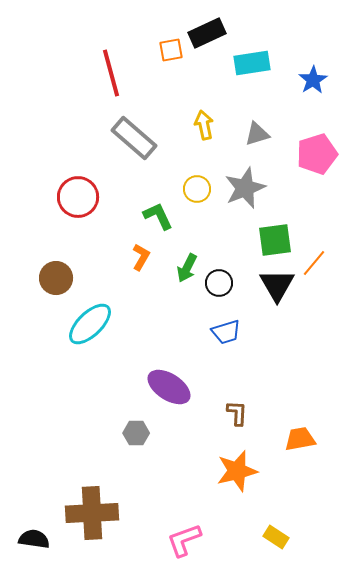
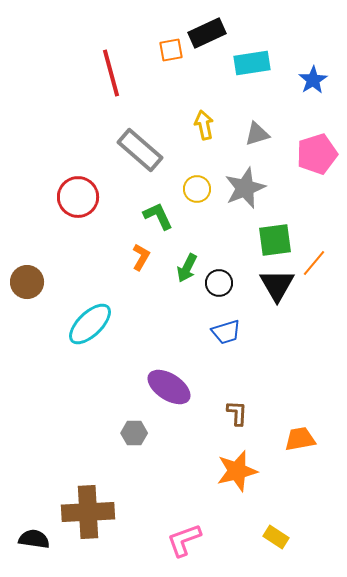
gray rectangle: moved 6 px right, 12 px down
brown circle: moved 29 px left, 4 px down
gray hexagon: moved 2 px left
brown cross: moved 4 px left, 1 px up
